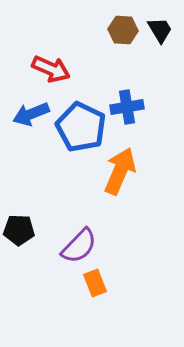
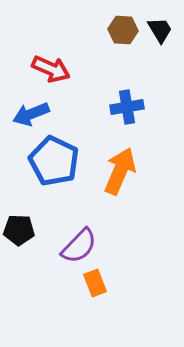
blue pentagon: moved 27 px left, 34 px down
